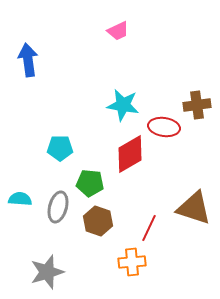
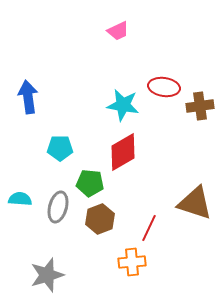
blue arrow: moved 37 px down
brown cross: moved 3 px right, 1 px down
red ellipse: moved 40 px up
red diamond: moved 7 px left, 2 px up
brown triangle: moved 1 px right, 5 px up
brown hexagon: moved 2 px right, 2 px up; rotated 20 degrees clockwise
gray star: moved 3 px down
